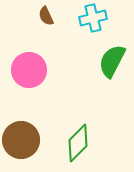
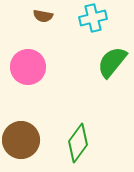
brown semicircle: moved 3 px left; rotated 54 degrees counterclockwise
green semicircle: moved 1 px down; rotated 12 degrees clockwise
pink circle: moved 1 px left, 3 px up
green diamond: rotated 9 degrees counterclockwise
